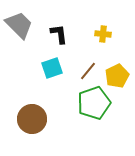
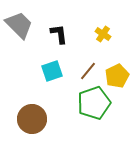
yellow cross: rotated 28 degrees clockwise
cyan square: moved 3 px down
